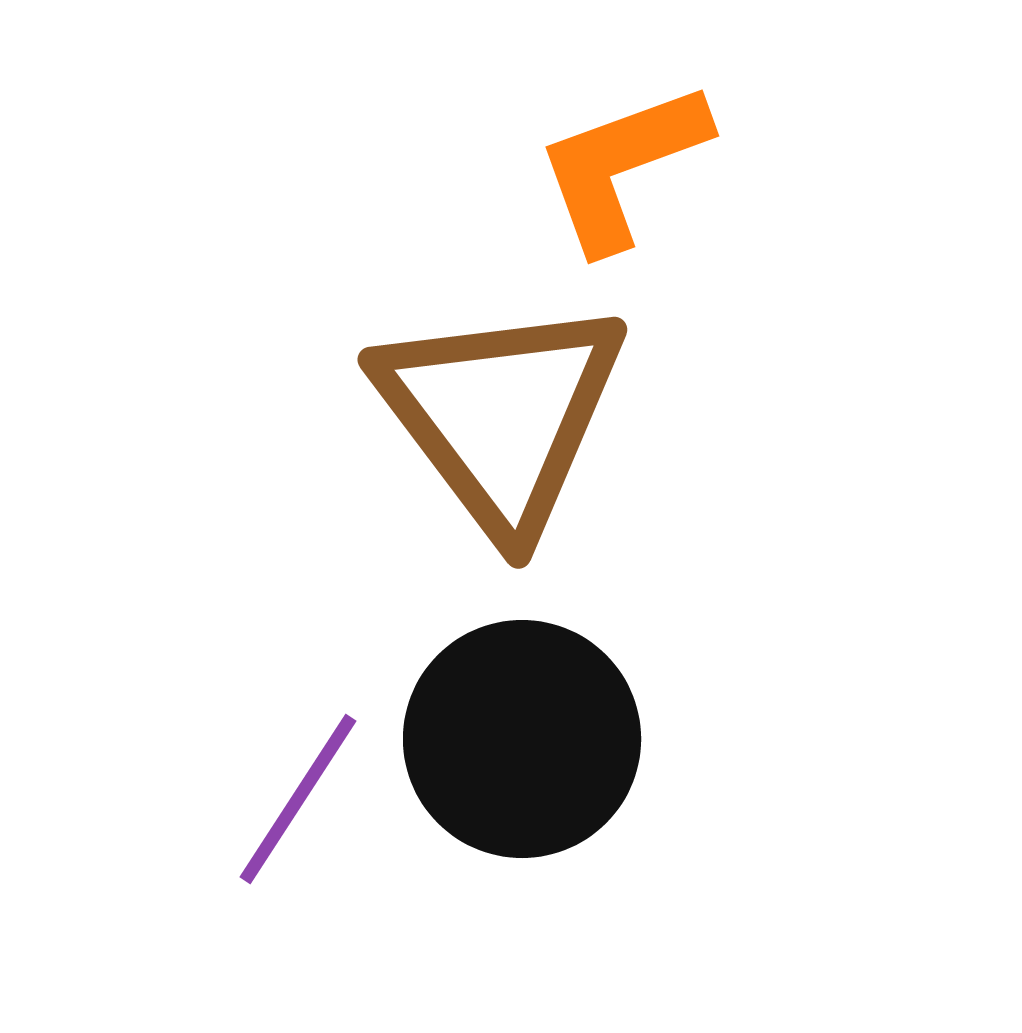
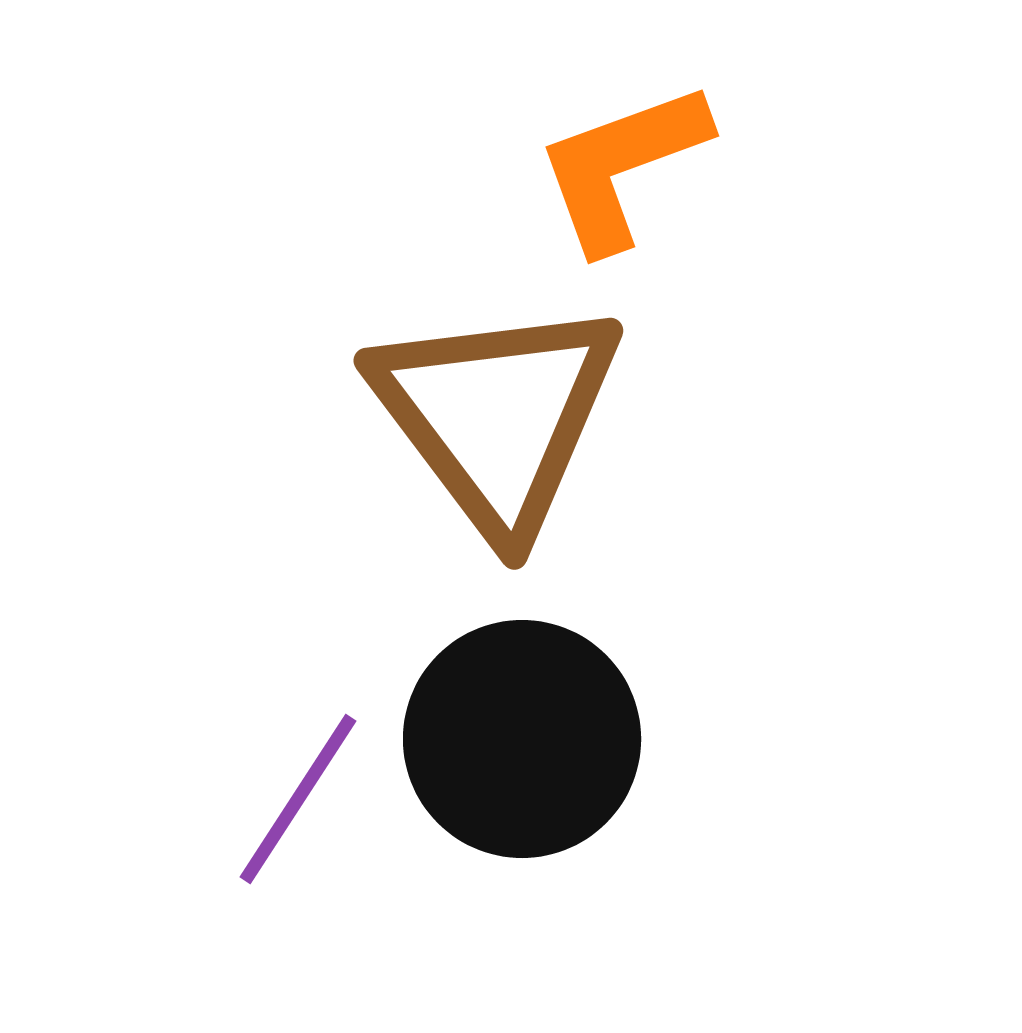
brown triangle: moved 4 px left, 1 px down
